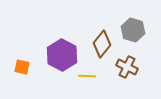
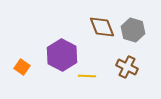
brown diamond: moved 17 px up; rotated 60 degrees counterclockwise
orange square: rotated 21 degrees clockwise
